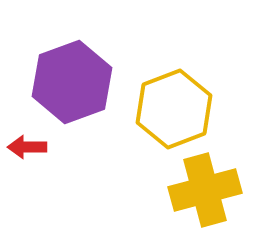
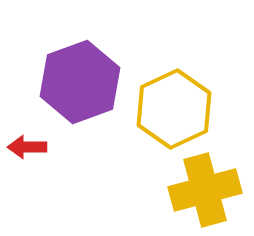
purple hexagon: moved 8 px right
yellow hexagon: rotated 4 degrees counterclockwise
